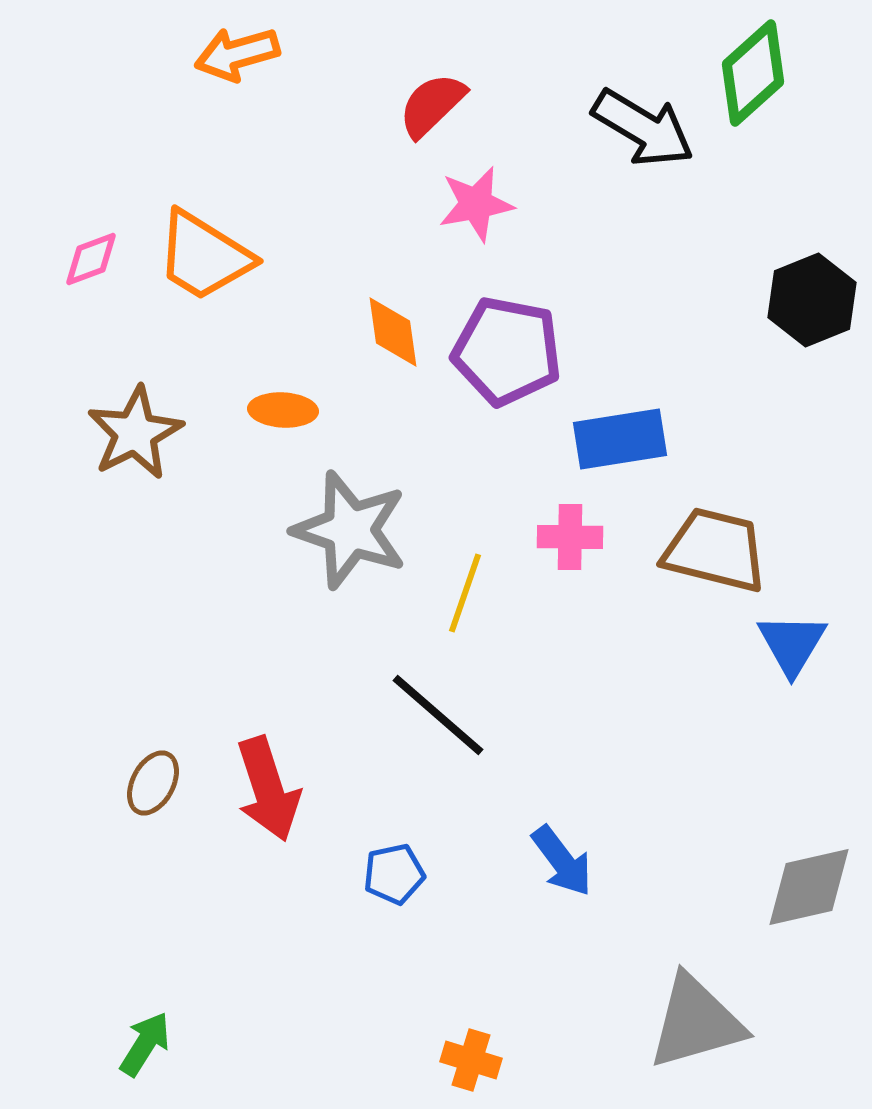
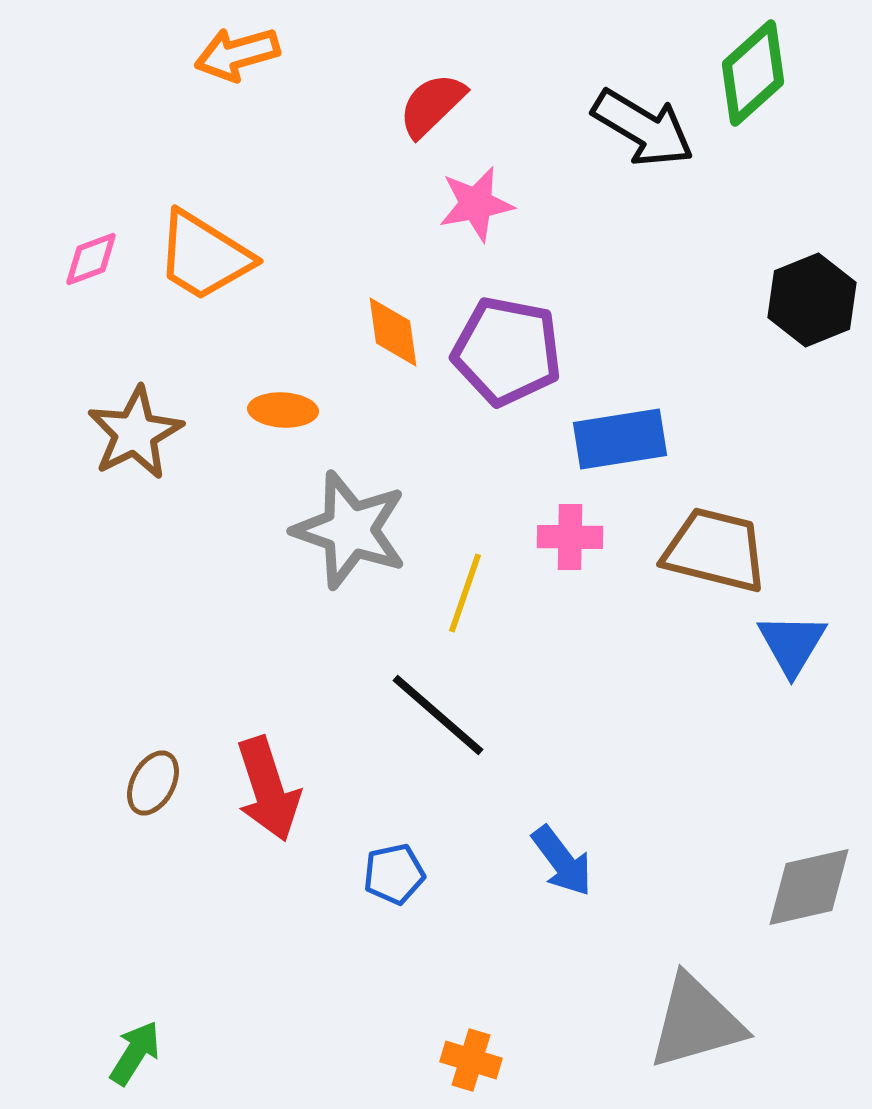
green arrow: moved 10 px left, 9 px down
